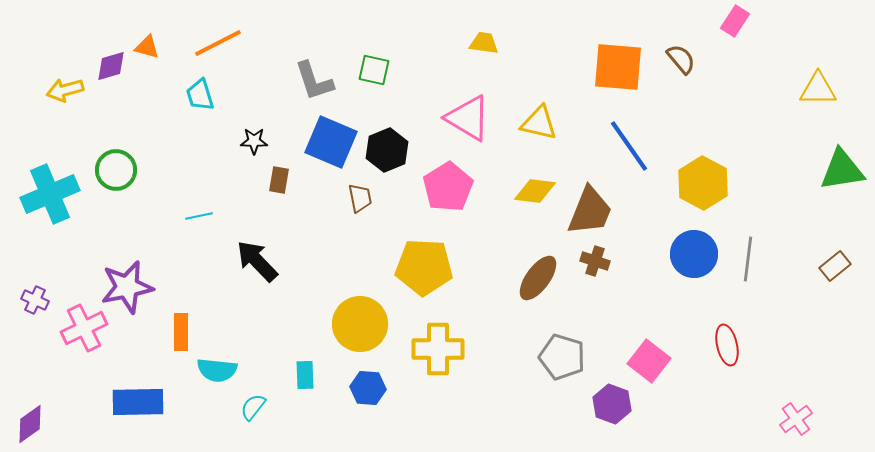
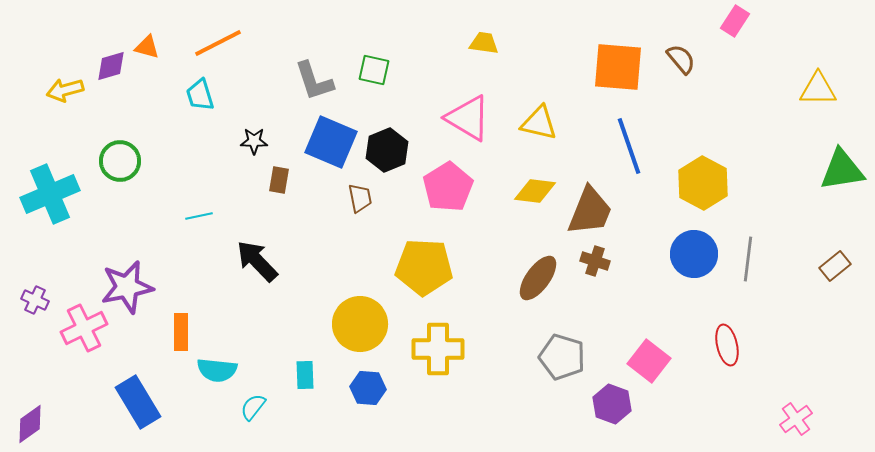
blue line at (629, 146): rotated 16 degrees clockwise
green circle at (116, 170): moved 4 px right, 9 px up
blue rectangle at (138, 402): rotated 60 degrees clockwise
